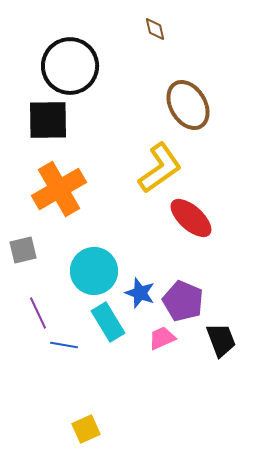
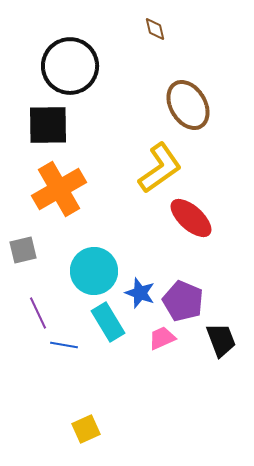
black square: moved 5 px down
